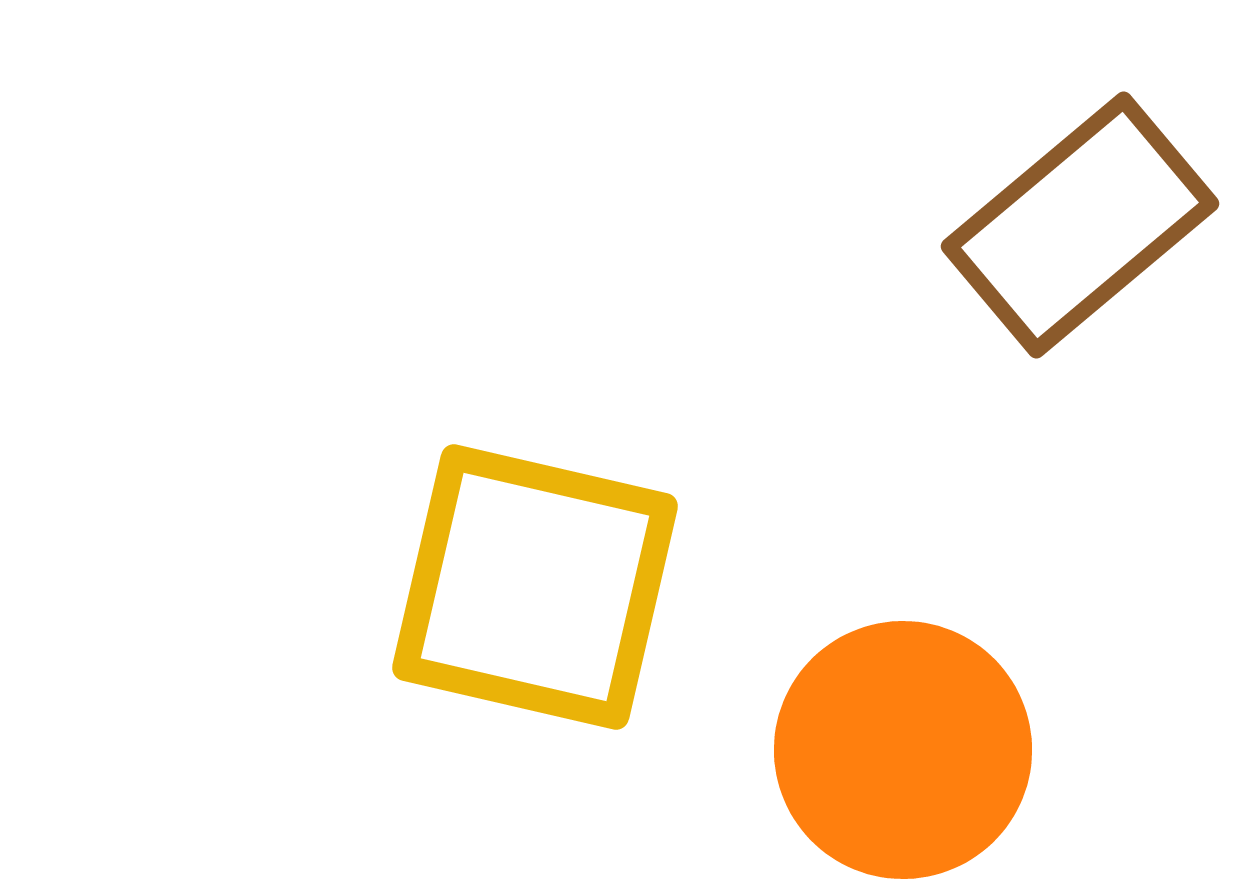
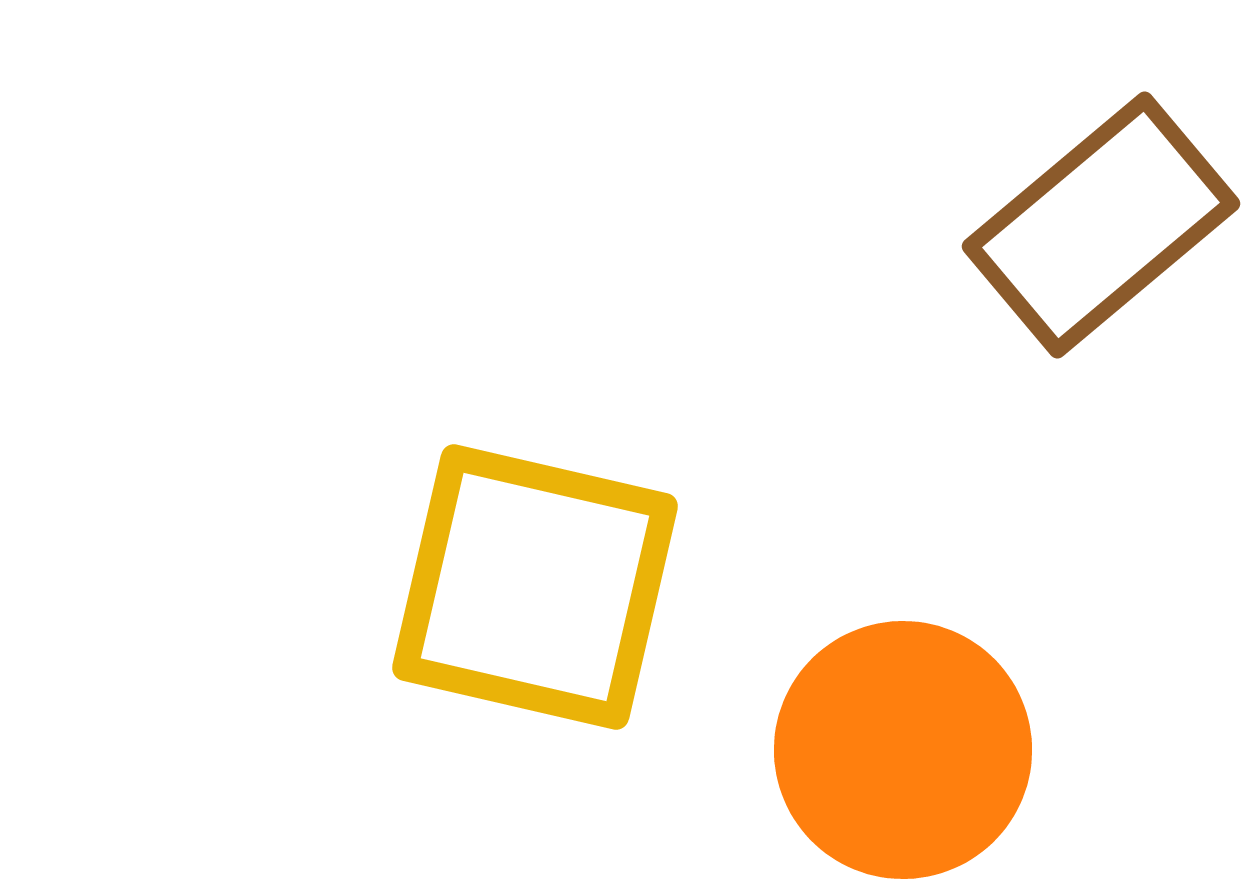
brown rectangle: moved 21 px right
